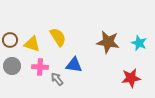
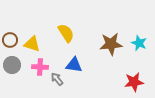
yellow semicircle: moved 8 px right, 4 px up
brown star: moved 3 px right, 2 px down; rotated 15 degrees counterclockwise
gray circle: moved 1 px up
red star: moved 3 px right, 4 px down
